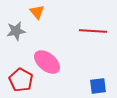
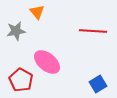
blue square: moved 2 px up; rotated 24 degrees counterclockwise
